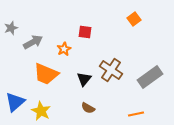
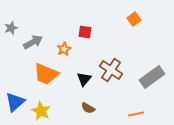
gray rectangle: moved 2 px right
